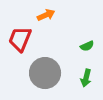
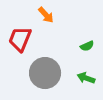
orange arrow: rotated 72 degrees clockwise
green arrow: rotated 96 degrees clockwise
